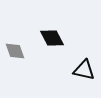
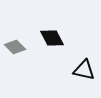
gray diamond: moved 4 px up; rotated 25 degrees counterclockwise
